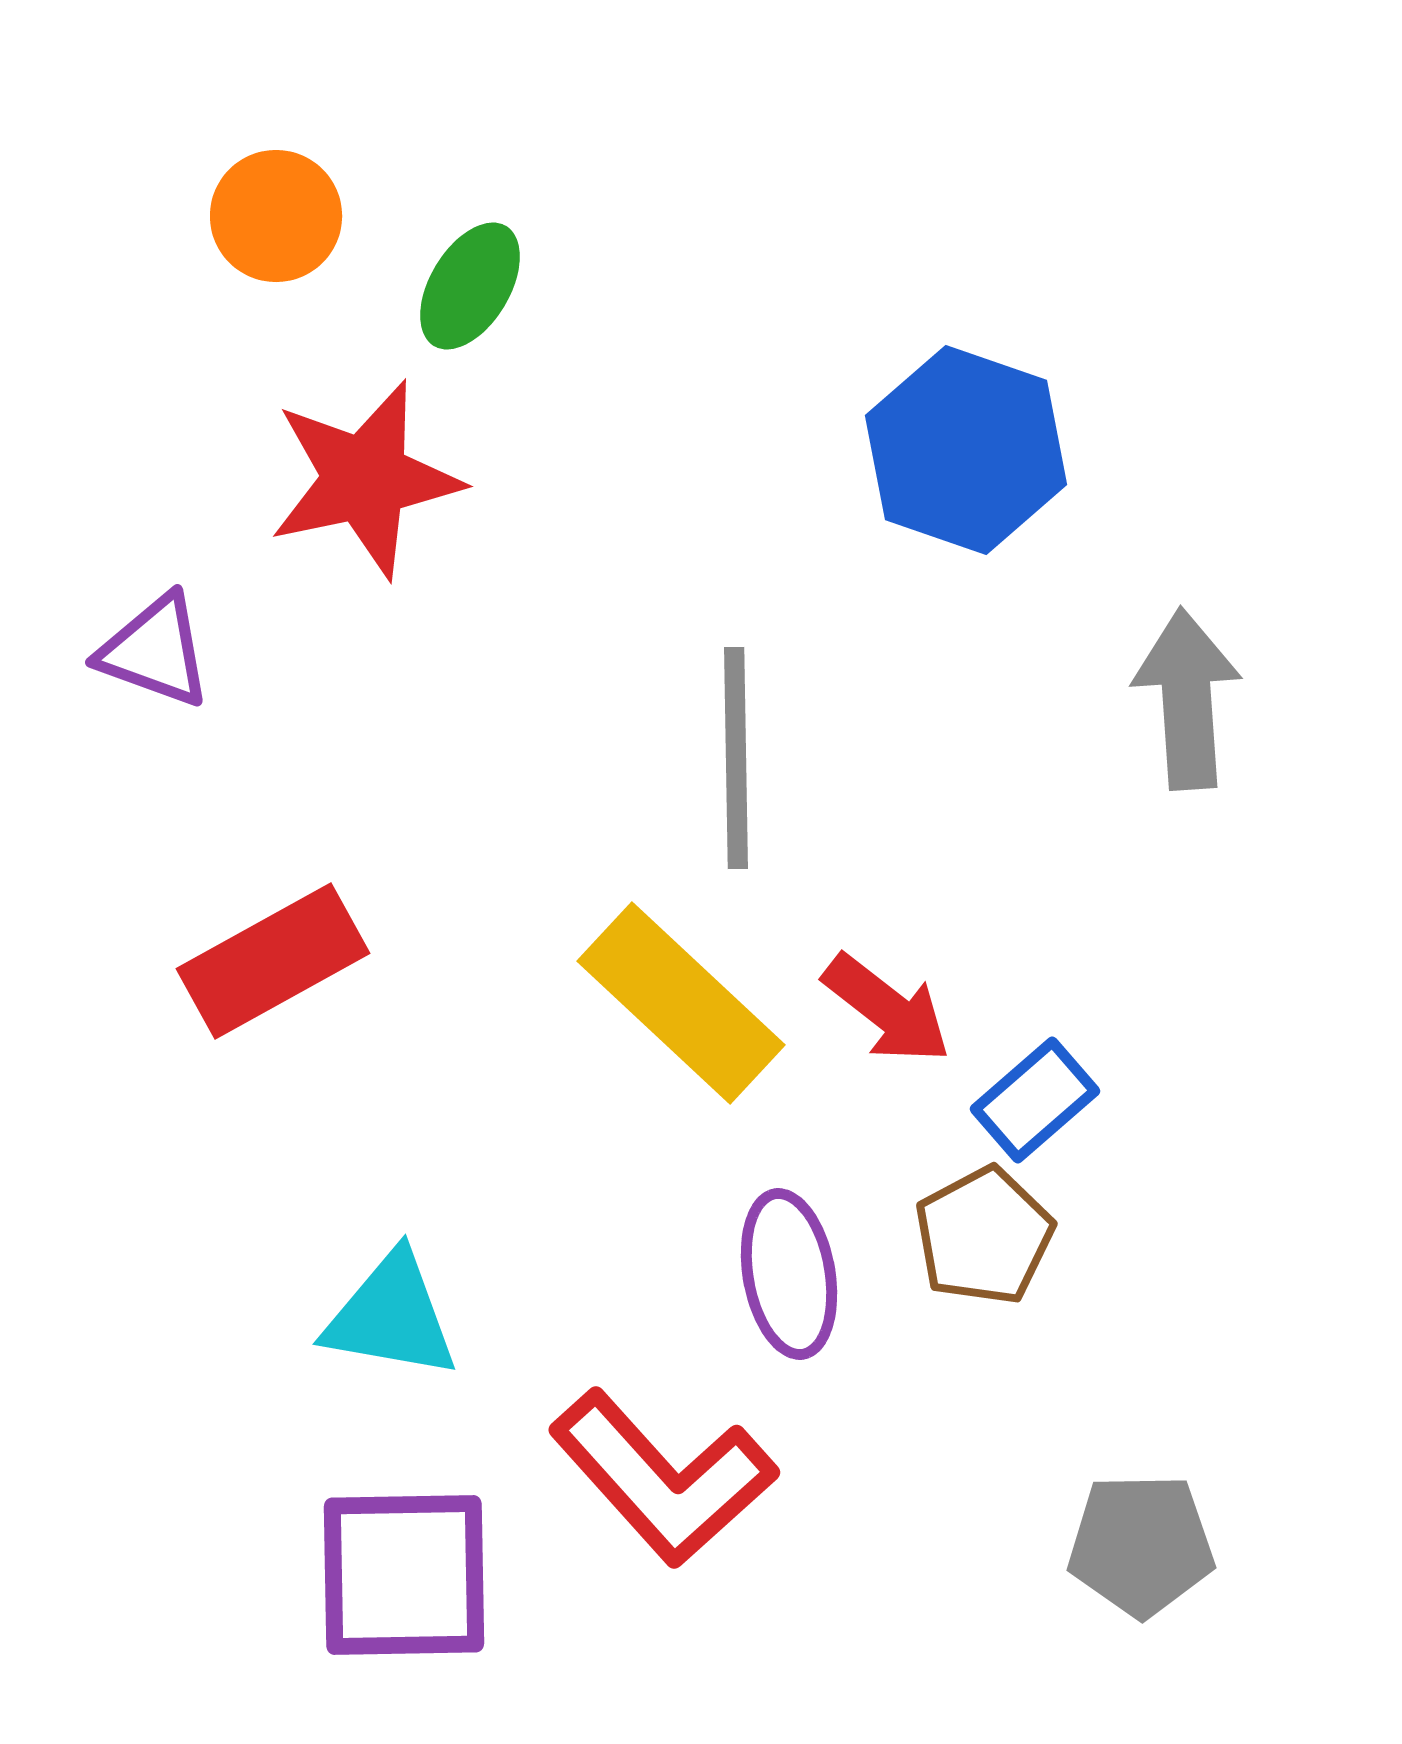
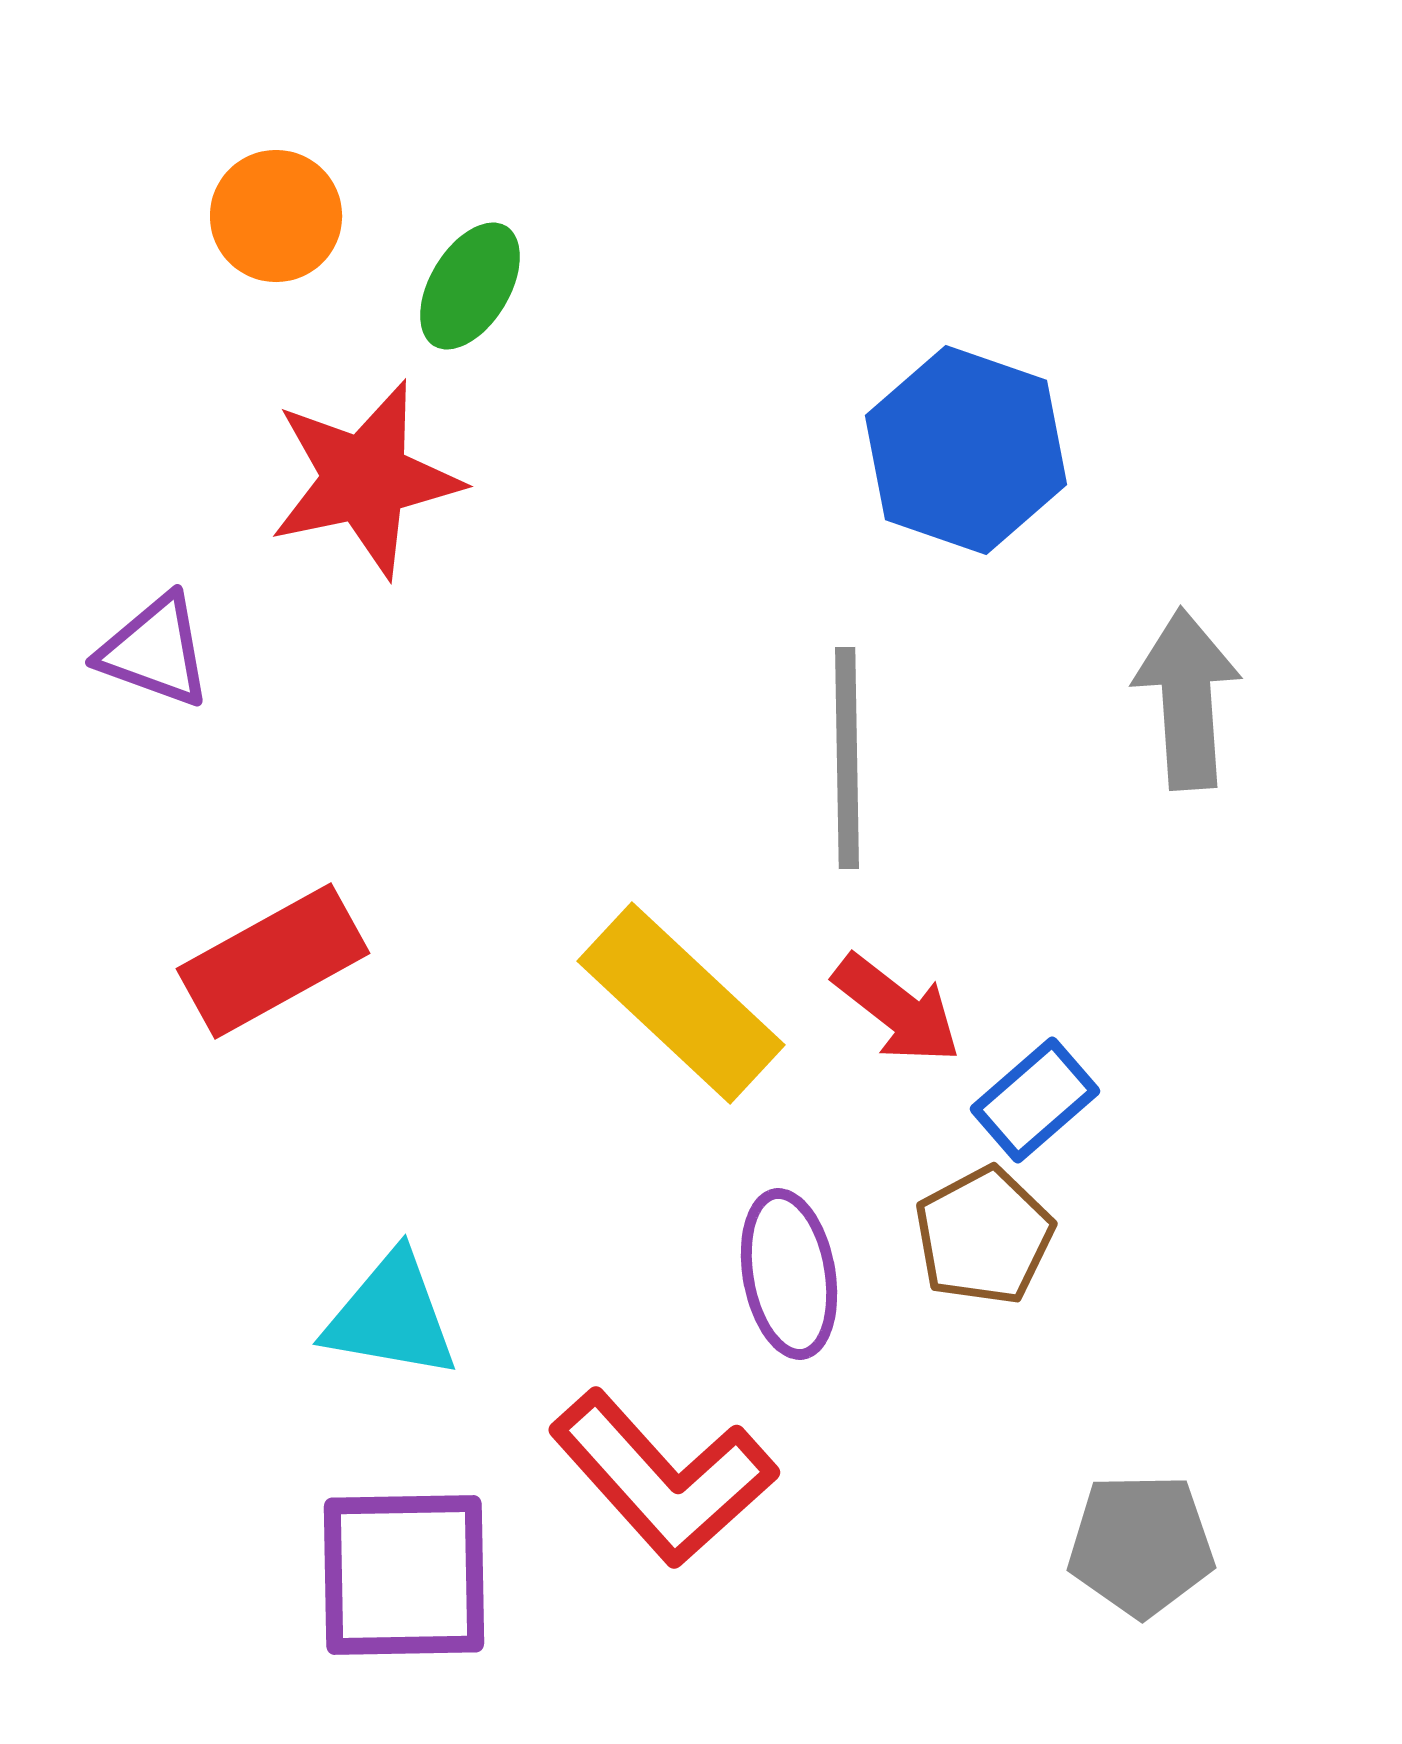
gray line: moved 111 px right
red arrow: moved 10 px right
